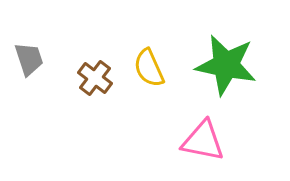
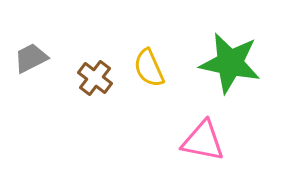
gray trapezoid: moved 2 px right, 1 px up; rotated 99 degrees counterclockwise
green star: moved 4 px right, 2 px up
